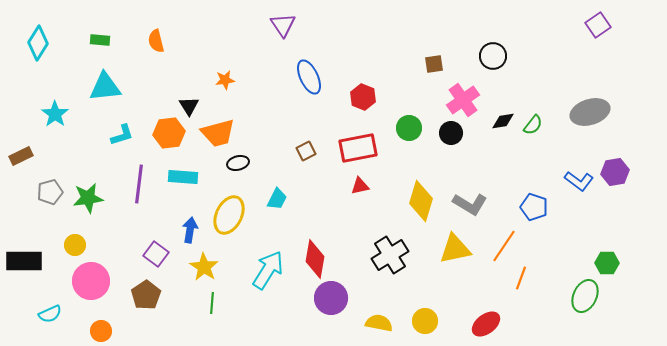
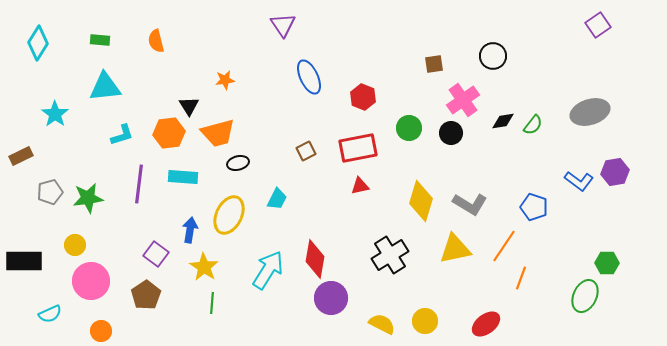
yellow semicircle at (379, 323): moved 3 px right, 1 px down; rotated 16 degrees clockwise
